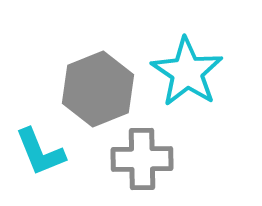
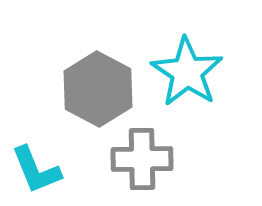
gray hexagon: rotated 10 degrees counterclockwise
cyan L-shape: moved 4 px left, 18 px down
